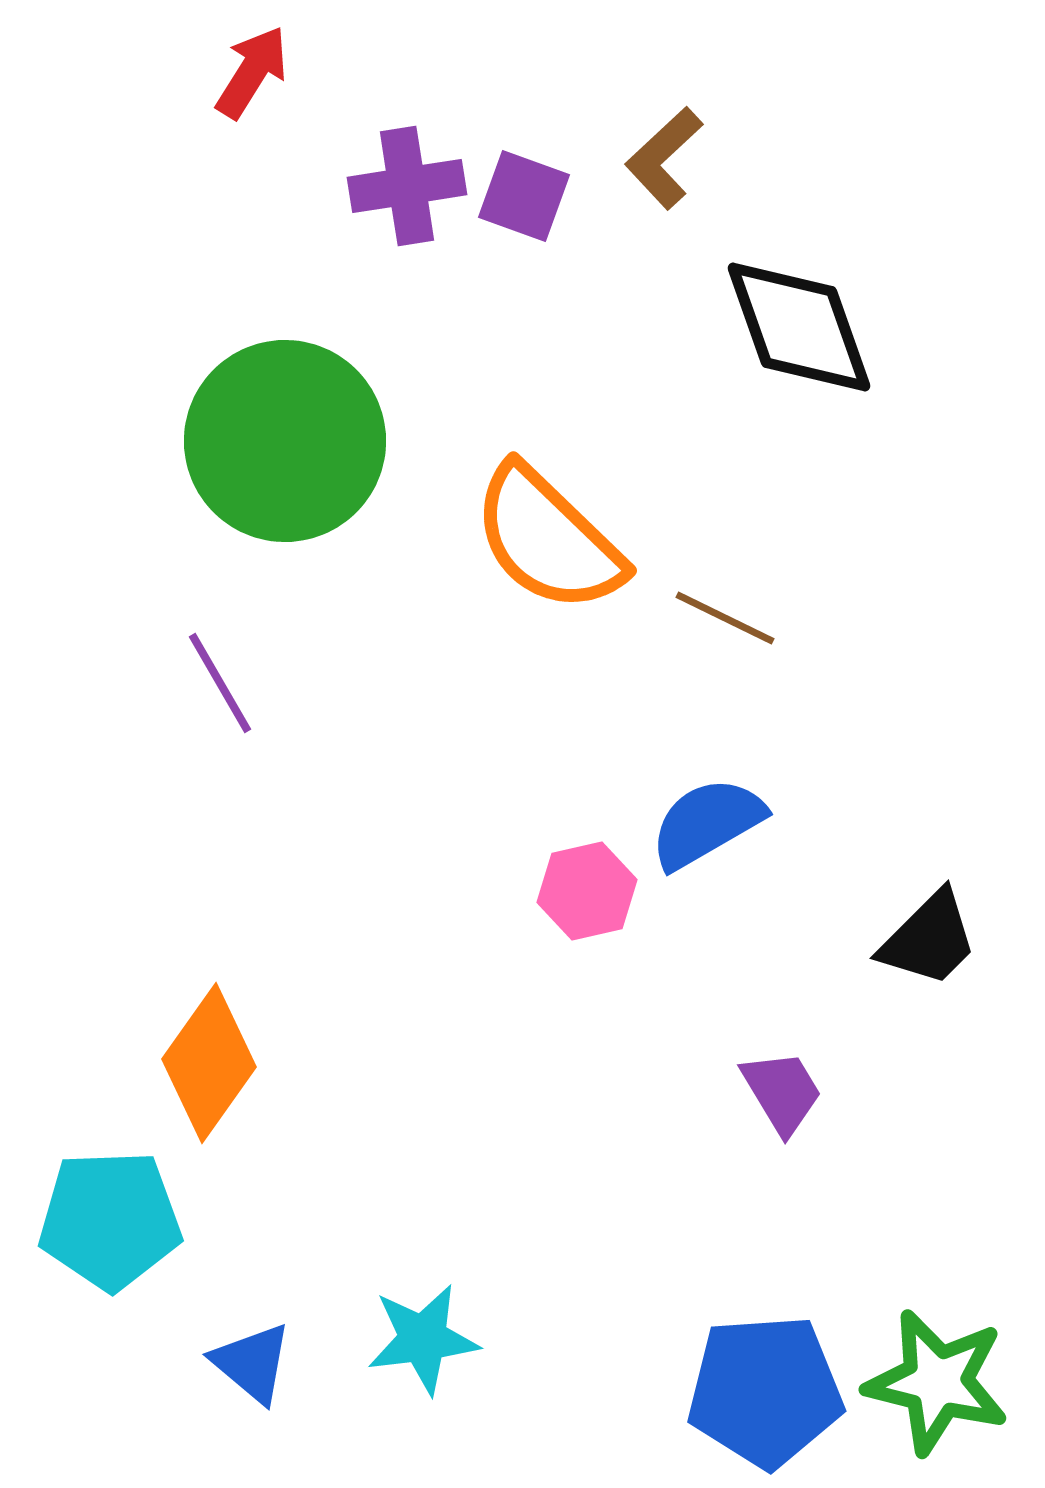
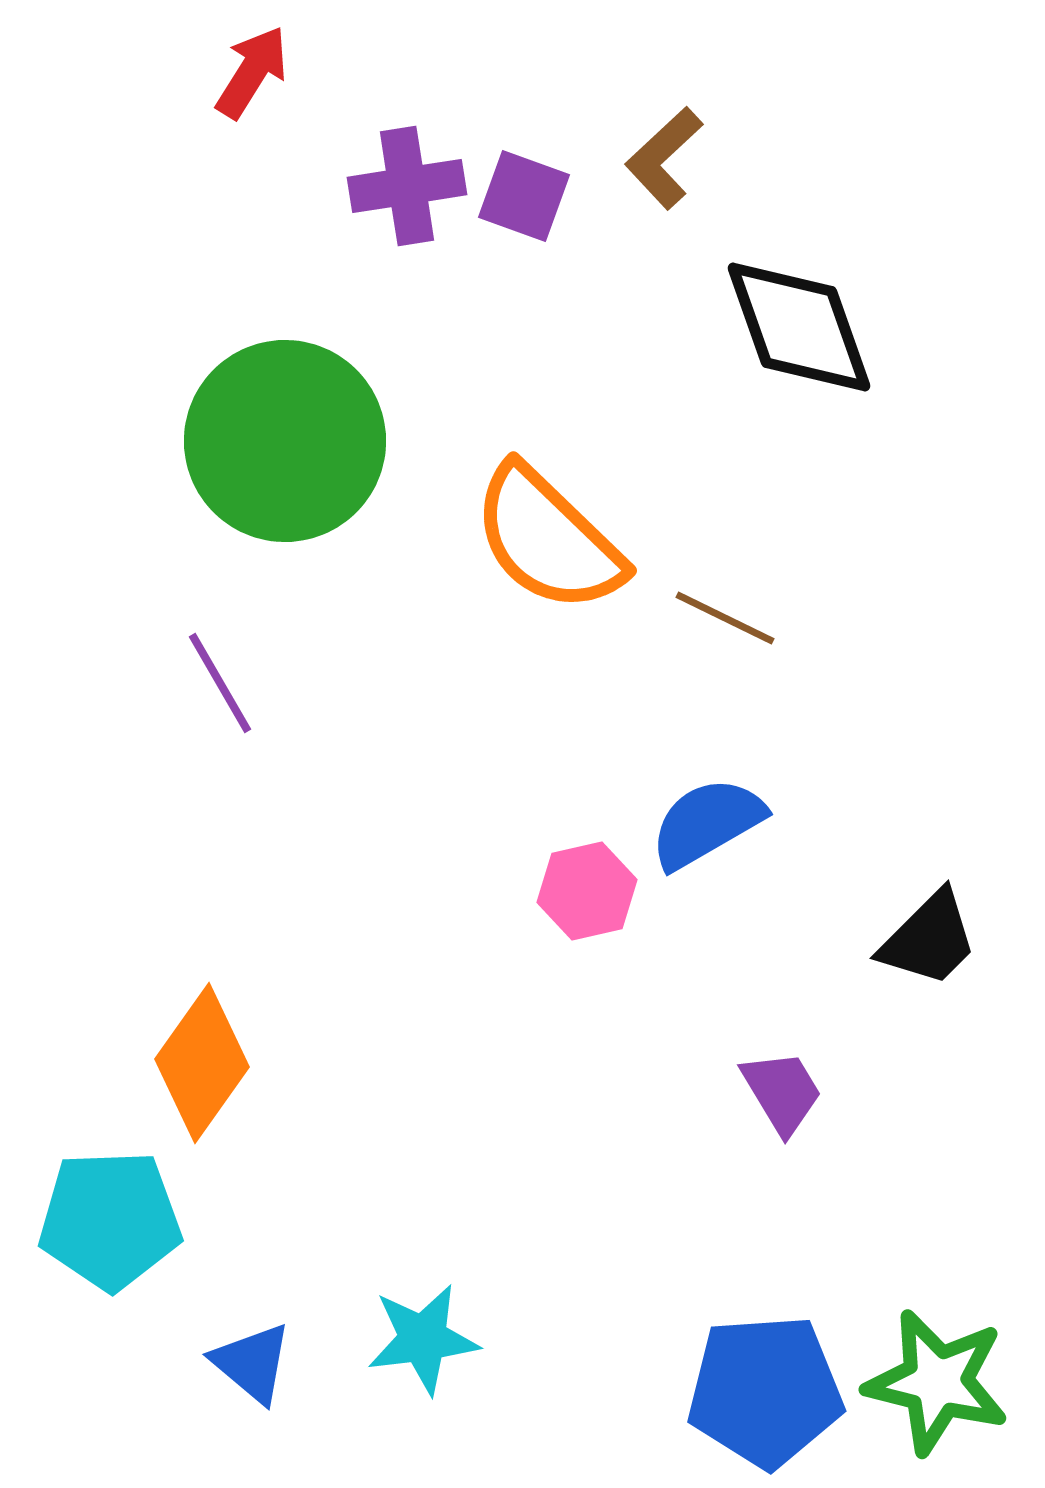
orange diamond: moved 7 px left
